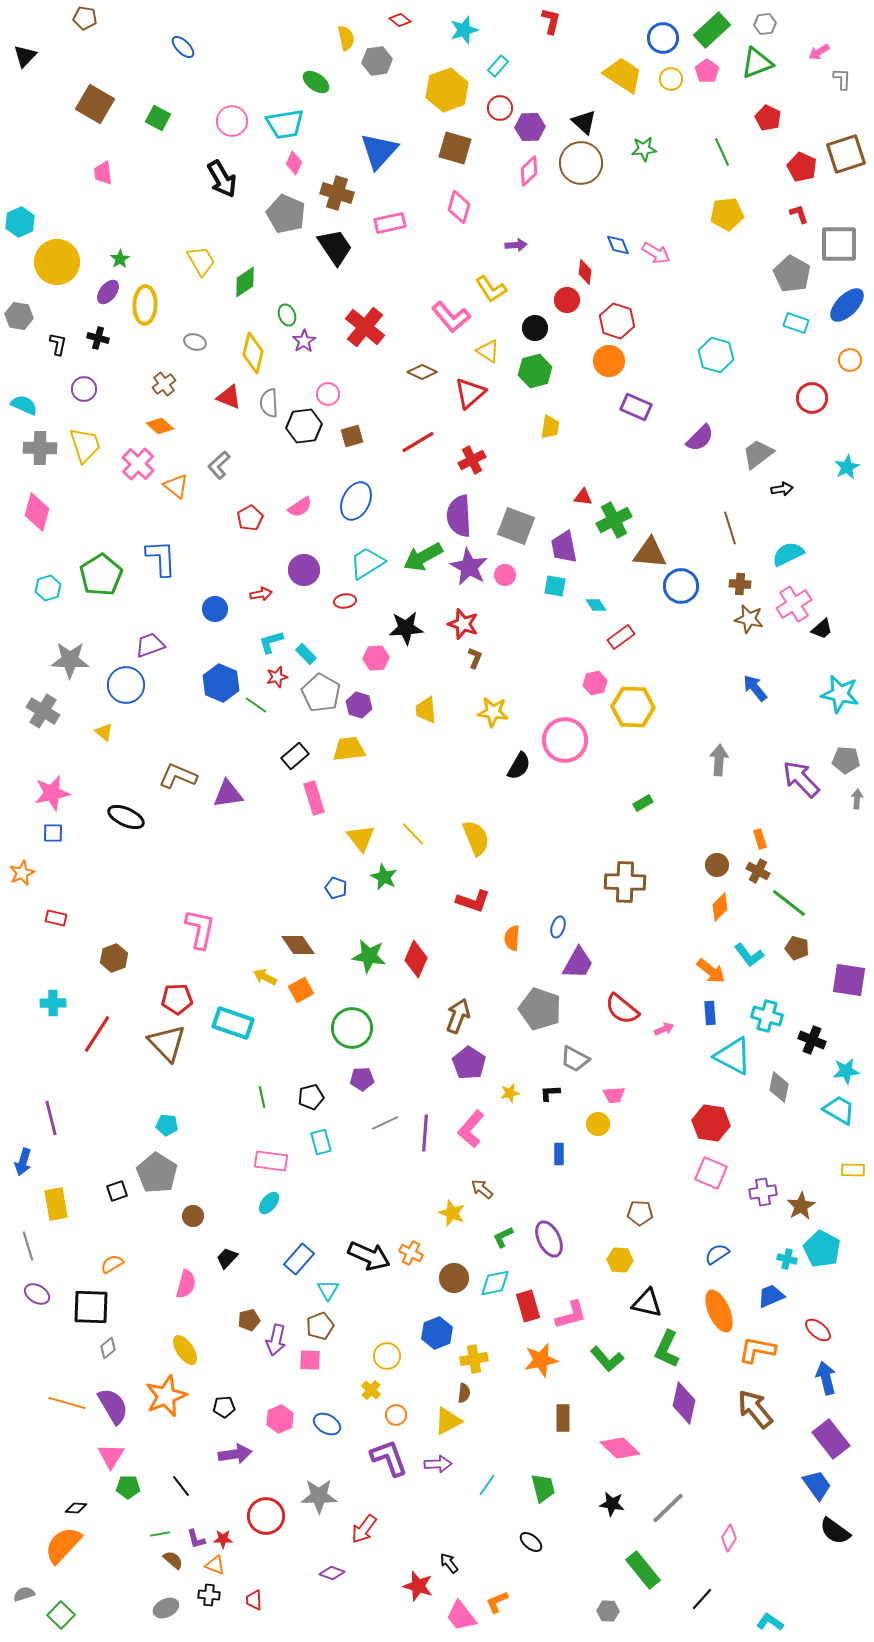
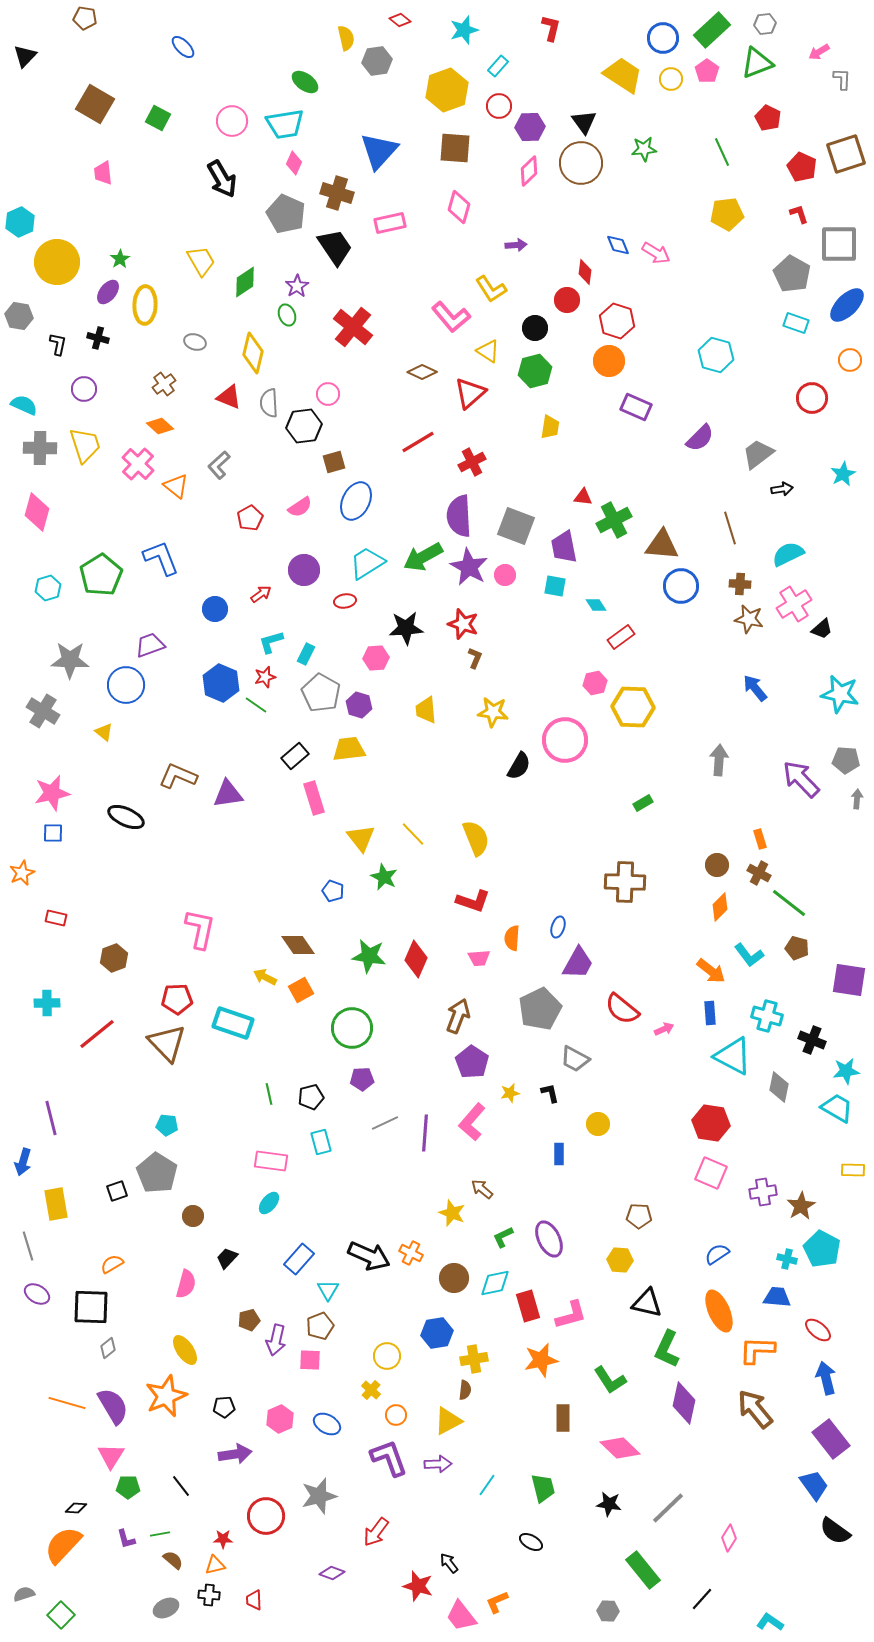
red L-shape at (551, 21): moved 7 px down
green ellipse at (316, 82): moved 11 px left
red circle at (500, 108): moved 1 px left, 2 px up
black triangle at (584, 122): rotated 12 degrees clockwise
brown square at (455, 148): rotated 12 degrees counterclockwise
red cross at (365, 327): moved 12 px left
purple star at (304, 341): moved 7 px left, 55 px up
brown square at (352, 436): moved 18 px left, 26 px down
red cross at (472, 460): moved 2 px down
cyan star at (847, 467): moved 4 px left, 7 px down
brown triangle at (650, 553): moved 12 px right, 8 px up
blue L-shape at (161, 558): rotated 18 degrees counterclockwise
red arrow at (261, 594): rotated 25 degrees counterclockwise
cyan rectangle at (306, 654): rotated 70 degrees clockwise
red star at (277, 677): moved 12 px left
brown cross at (758, 871): moved 1 px right, 2 px down
blue pentagon at (336, 888): moved 3 px left, 3 px down
cyan cross at (53, 1003): moved 6 px left
gray pentagon at (540, 1009): rotated 27 degrees clockwise
red line at (97, 1034): rotated 18 degrees clockwise
purple pentagon at (469, 1063): moved 3 px right, 1 px up
black L-shape at (550, 1093): rotated 80 degrees clockwise
pink trapezoid at (614, 1095): moved 135 px left, 137 px up
green line at (262, 1097): moved 7 px right, 3 px up
cyan trapezoid at (839, 1110): moved 2 px left, 2 px up
pink L-shape at (471, 1129): moved 1 px right, 7 px up
brown pentagon at (640, 1213): moved 1 px left, 3 px down
blue trapezoid at (771, 1296): moved 6 px right, 1 px down; rotated 28 degrees clockwise
blue hexagon at (437, 1333): rotated 12 degrees clockwise
orange L-shape at (757, 1350): rotated 9 degrees counterclockwise
green L-shape at (607, 1359): moved 3 px right, 21 px down; rotated 8 degrees clockwise
brown semicircle at (464, 1393): moved 1 px right, 3 px up
blue trapezoid at (817, 1485): moved 3 px left
gray star at (319, 1496): rotated 15 degrees counterclockwise
black star at (612, 1504): moved 3 px left
red arrow at (364, 1529): moved 12 px right, 3 px down
purple L-shape at (196, 1539): moved 70 px left
black ellipse at (531, 1542): rotated 10 degrees counterclockwise
orange triangle at (215, 1565): rotated 35 degrees counterclockwise
